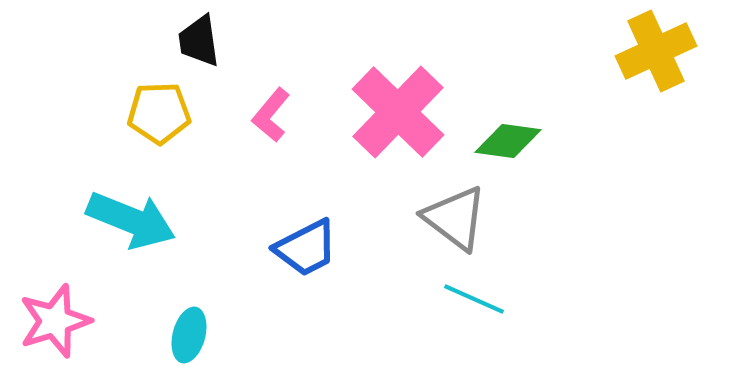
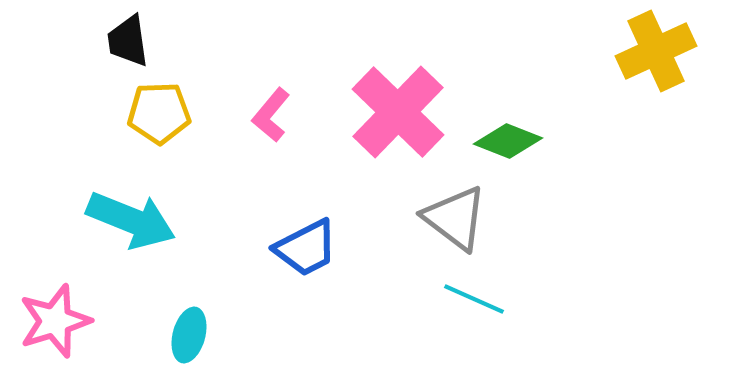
black trapezoid: moved 71 px left
green diamond: rotated 14 degrees clockwise
